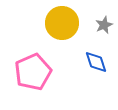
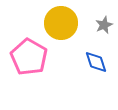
yellow circle: moved 1 px left
pink pentagon: moved 4 px left, 15 px up; rotated 18 degrees counterclockwise
